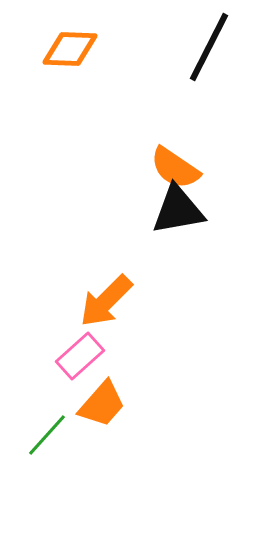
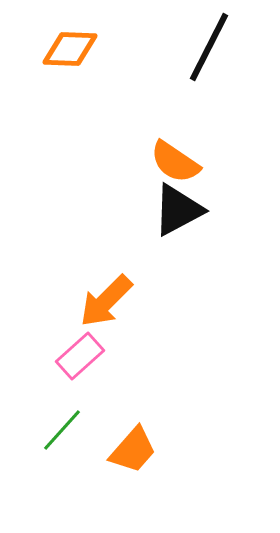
orange semicircle: moved 6 px up
black triangle: rotated 18 degrees counterclockwise
orange trapezoid: moved 31 px right, 46 px down
green line: moved 15 px right, 5 px up
